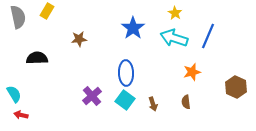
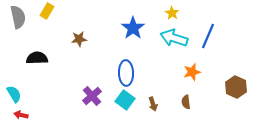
yellow star: moved 3 px left
